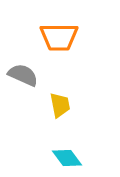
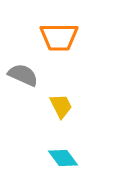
yellow trapezoid: moved 1 px right, 1 px down; rotated 16 degrees counterclockwise
cyan diamond: moved 4 px left
